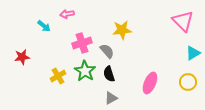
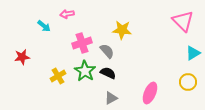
yellow star: rotated 12 degrees clockwise
black semicircle: moved 1 px left, 1 px up; rotated 133 degrees clockwise
pink ellipse: moved 10 px down
